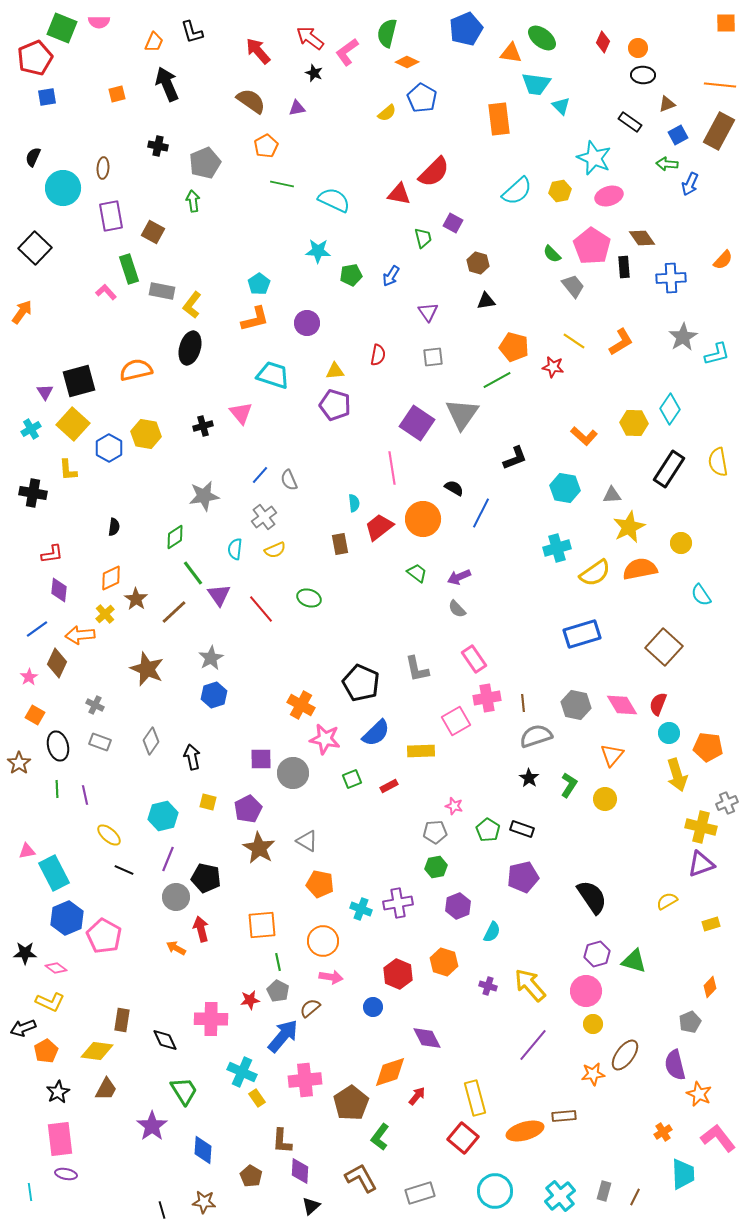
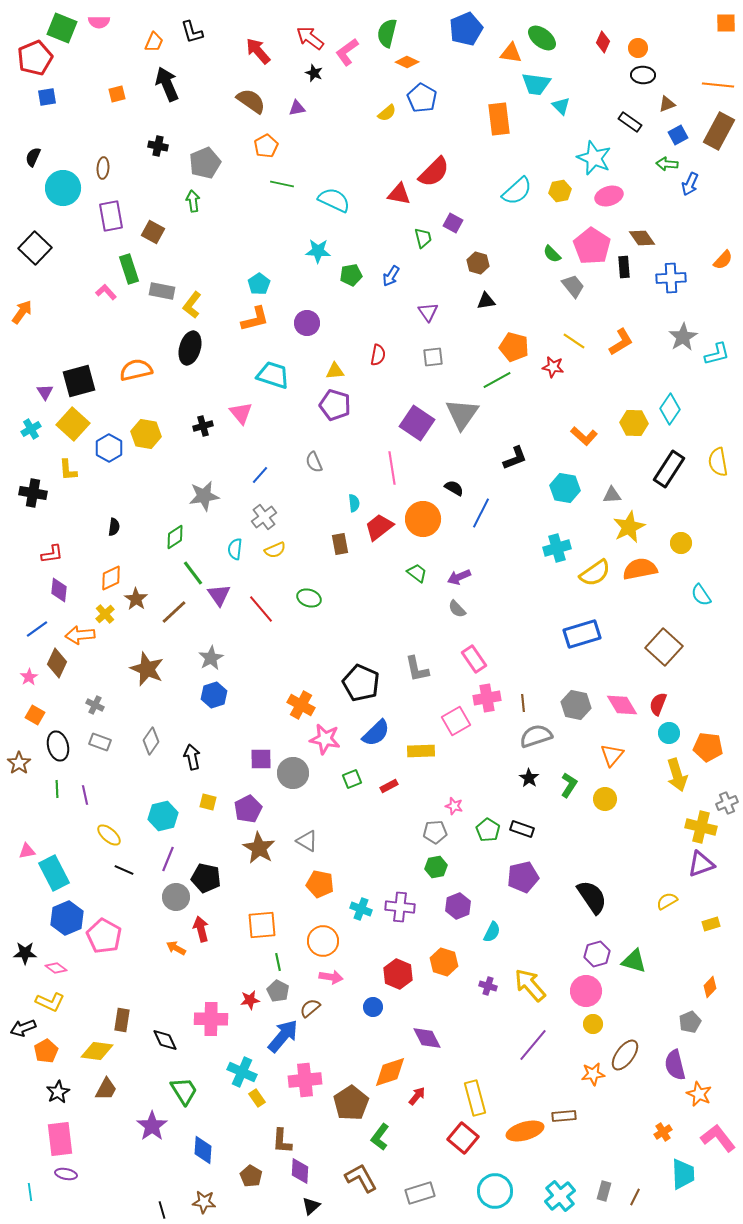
orange line at (720, 85): moved 2 px left
gray semicircle at (289, 480): moved 25 px right, 18 px up
purple cross at (398, 903): moved 2 px right, 4 px down; rotated 16 degrees clockwise
